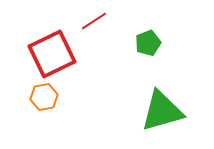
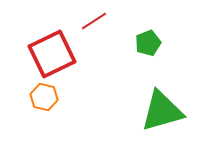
orange hexagon: rotated 24 degrees clockwise
